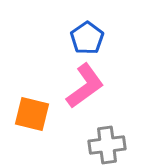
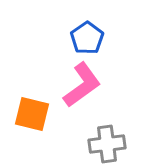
pink L-shape: moved 3 px left, 1 px up
gray cross: moved 1 px up
